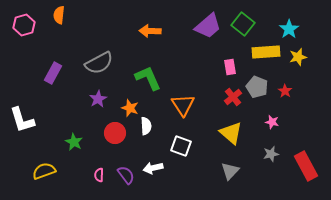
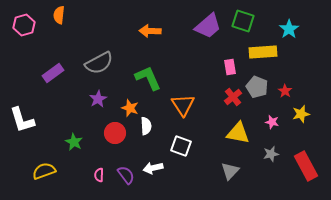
green square: moved 3 px up; rotated 20 degrees counterclockwise
yellow rectangle: moved 3 px left
yellow star: moved 3 px right, 57 px down
purple rectangle: rotated 25 degrees clockwise
yellow triangle: moved 7 px right; rotated 30 degrees counterclockwise
